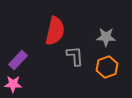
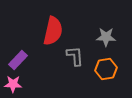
red semicircle: moved 2 px left
orange hexagon: moved 1 px left, 2 px down; rotated 10 degrees clockwise
